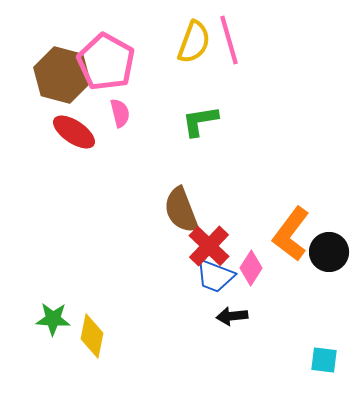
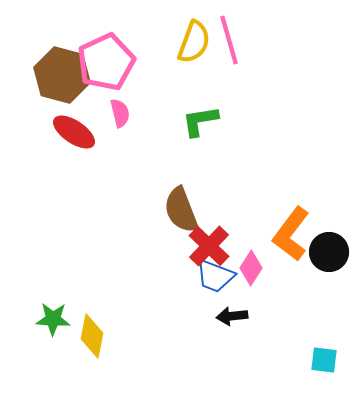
pink pentagon: rotated 18 degrees clockwise
